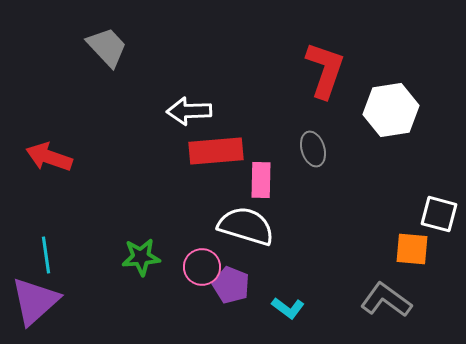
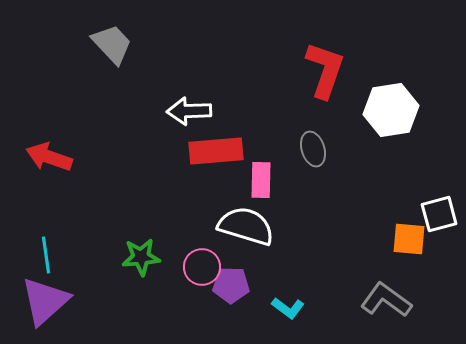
gray trapezoid: moved 5 px right, 3 px up
white square: rotated 30 degrees counterclockwise
orange square: moved 3 px left, 10 px up
purple pentagon: rotated 21 degrees counterclockwise
purple triangle: moved 10 px right
